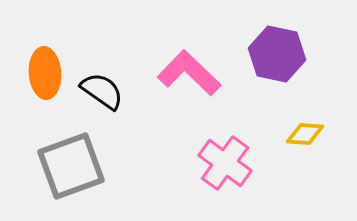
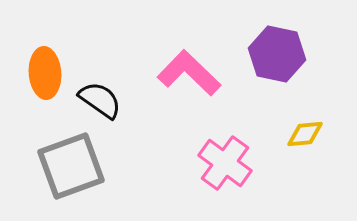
black semicircle: moved 2 px left, 9 px down
yellow diamond: rotated 9 degrees counterclockwise
